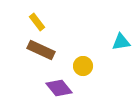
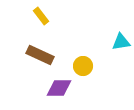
yellow rectangle: moved 4 px right, 6 px up
brown rectangle: moved 1 px left, 5 px down
purple diamond: rotated 52 degrees counterclockwise
